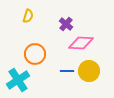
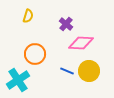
blue line: rotated 24 degrees clockwise
